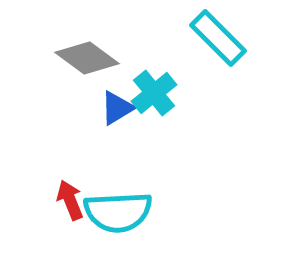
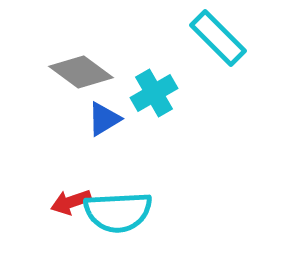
gray diamond: moved 6 px left, 14 px down
cyan cross: rotated 9 degrees clockwise
blue triangle: moved 13 px left, 11 px down
red arrow: moved 1 px right, 2 px down; rotated 87 degrees counterclockwise
